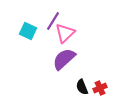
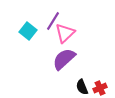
cyan square: rotated 12 degrees clockwise
